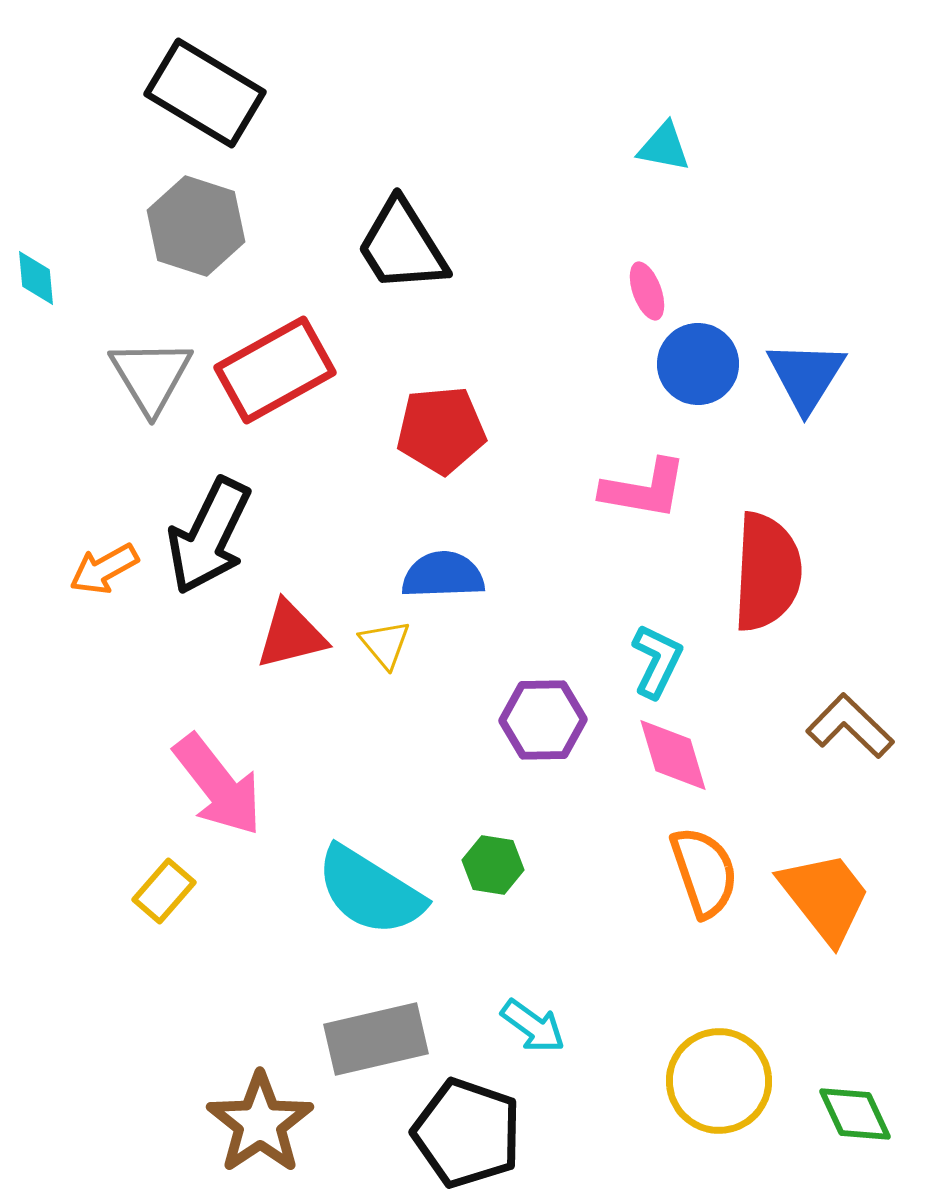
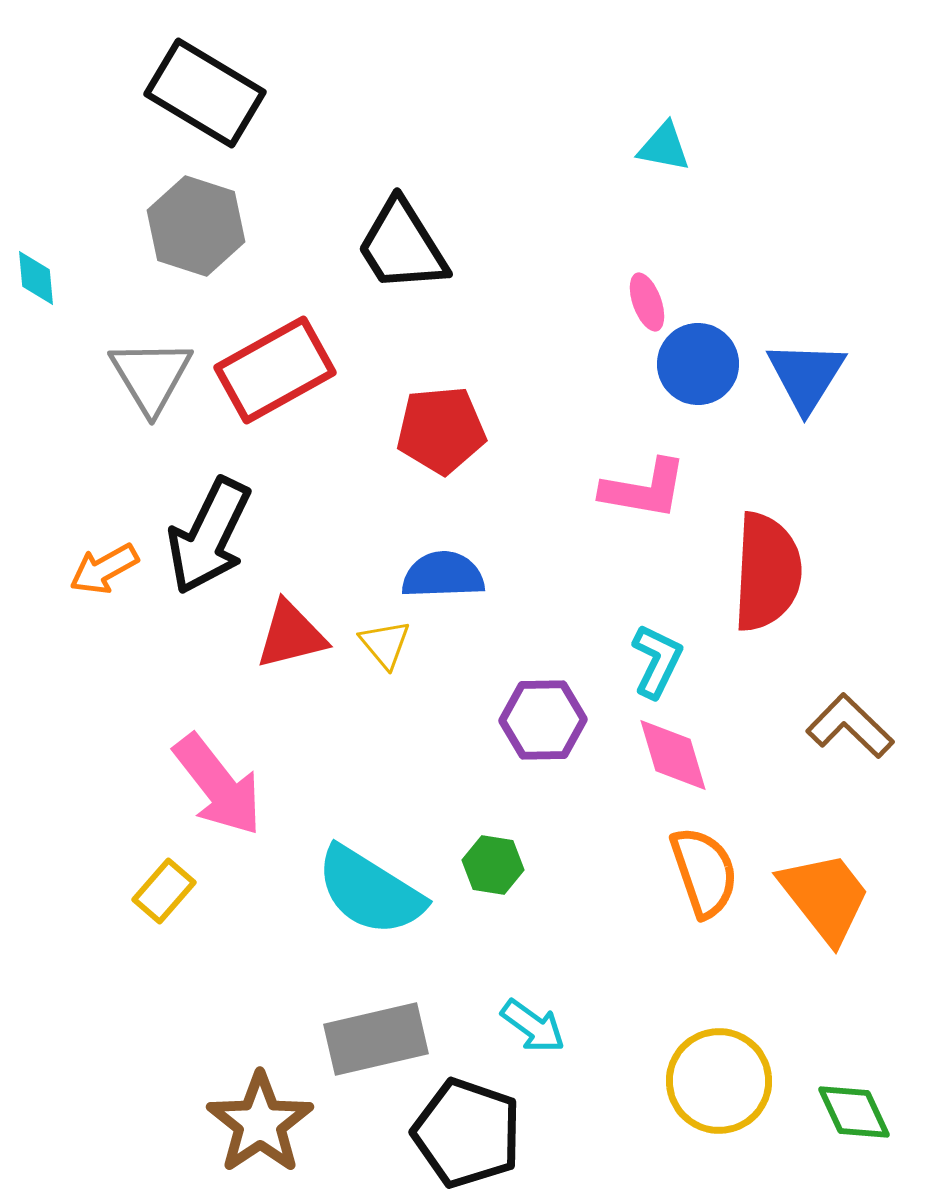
pink ellipse: moved 11 px down
green diamond: moved 1 px left, 2 px up
